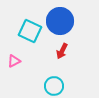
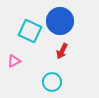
cyan circle: moved 2 px left, 4 px up
